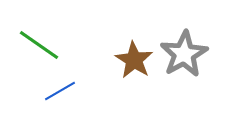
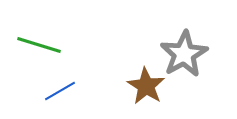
green line: rotated 18 degrees counterclockwise
brown star: moved 12 px right, 26 px down
